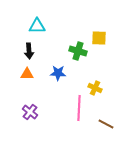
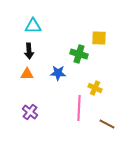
cyan triangle: moved 4 px left
green cross: moved 1 px right, 3 px down
brown line: moved 1 px right
